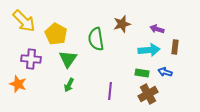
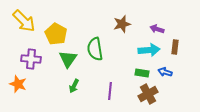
green semicircle: moved 1 px left, 10 px down
green arrow: moved 5 px right, 1 px down
